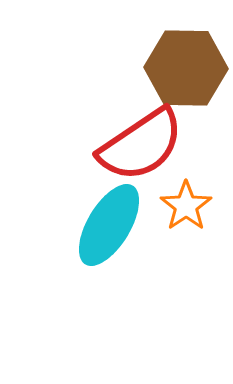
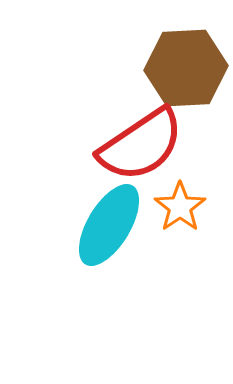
brown hexagon: rotated 4 degrees counterclockwise
orange star: moved 6 px left, 1 px down
